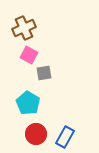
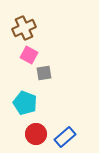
cyan pentagon: moved 3 px left; rotated 10 degrees counterclockwise
blue rectangle: rotated 20 degrees clockwise
